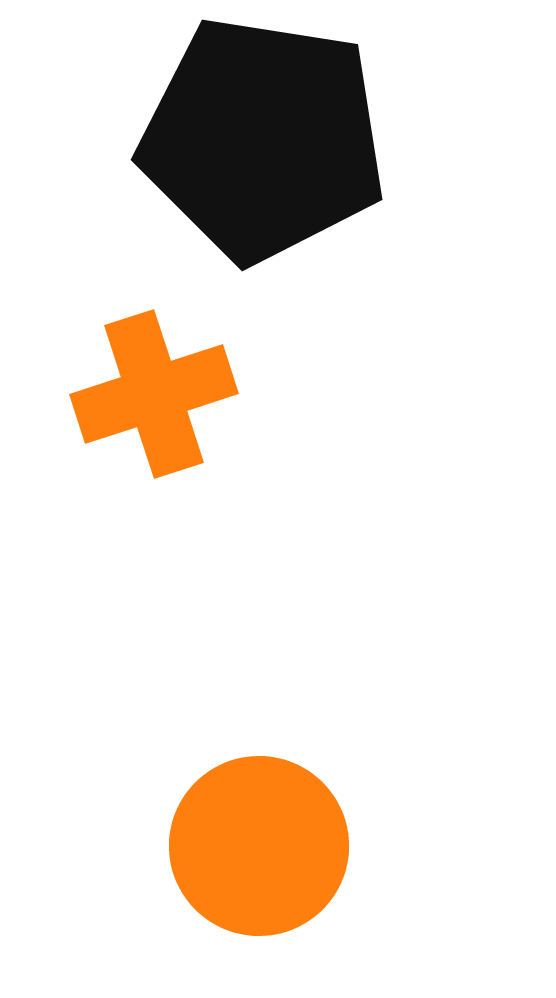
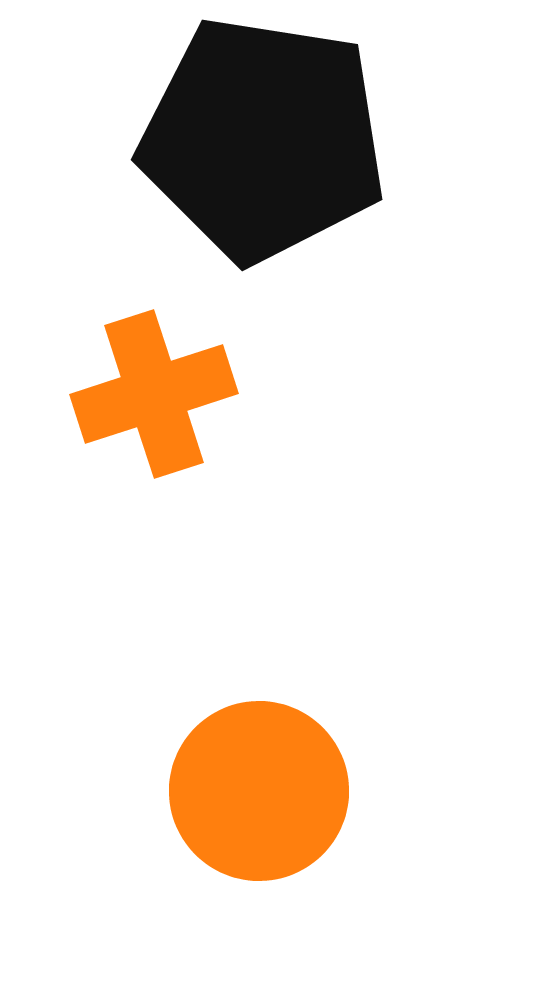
orange circle: moved 55 px up
